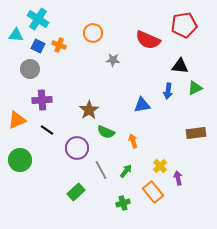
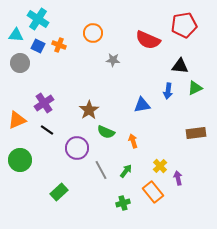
gray circle: moved 10 px left, 6 px up
purple cross: moved 2 px right, 3 px down; rotated 30 degrees counterclockwise
green rectangle: moved 17 px left
